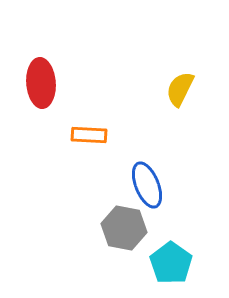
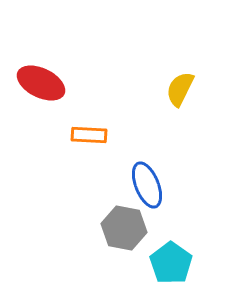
red ellipse: rotated 60 degrees counterclockwise
